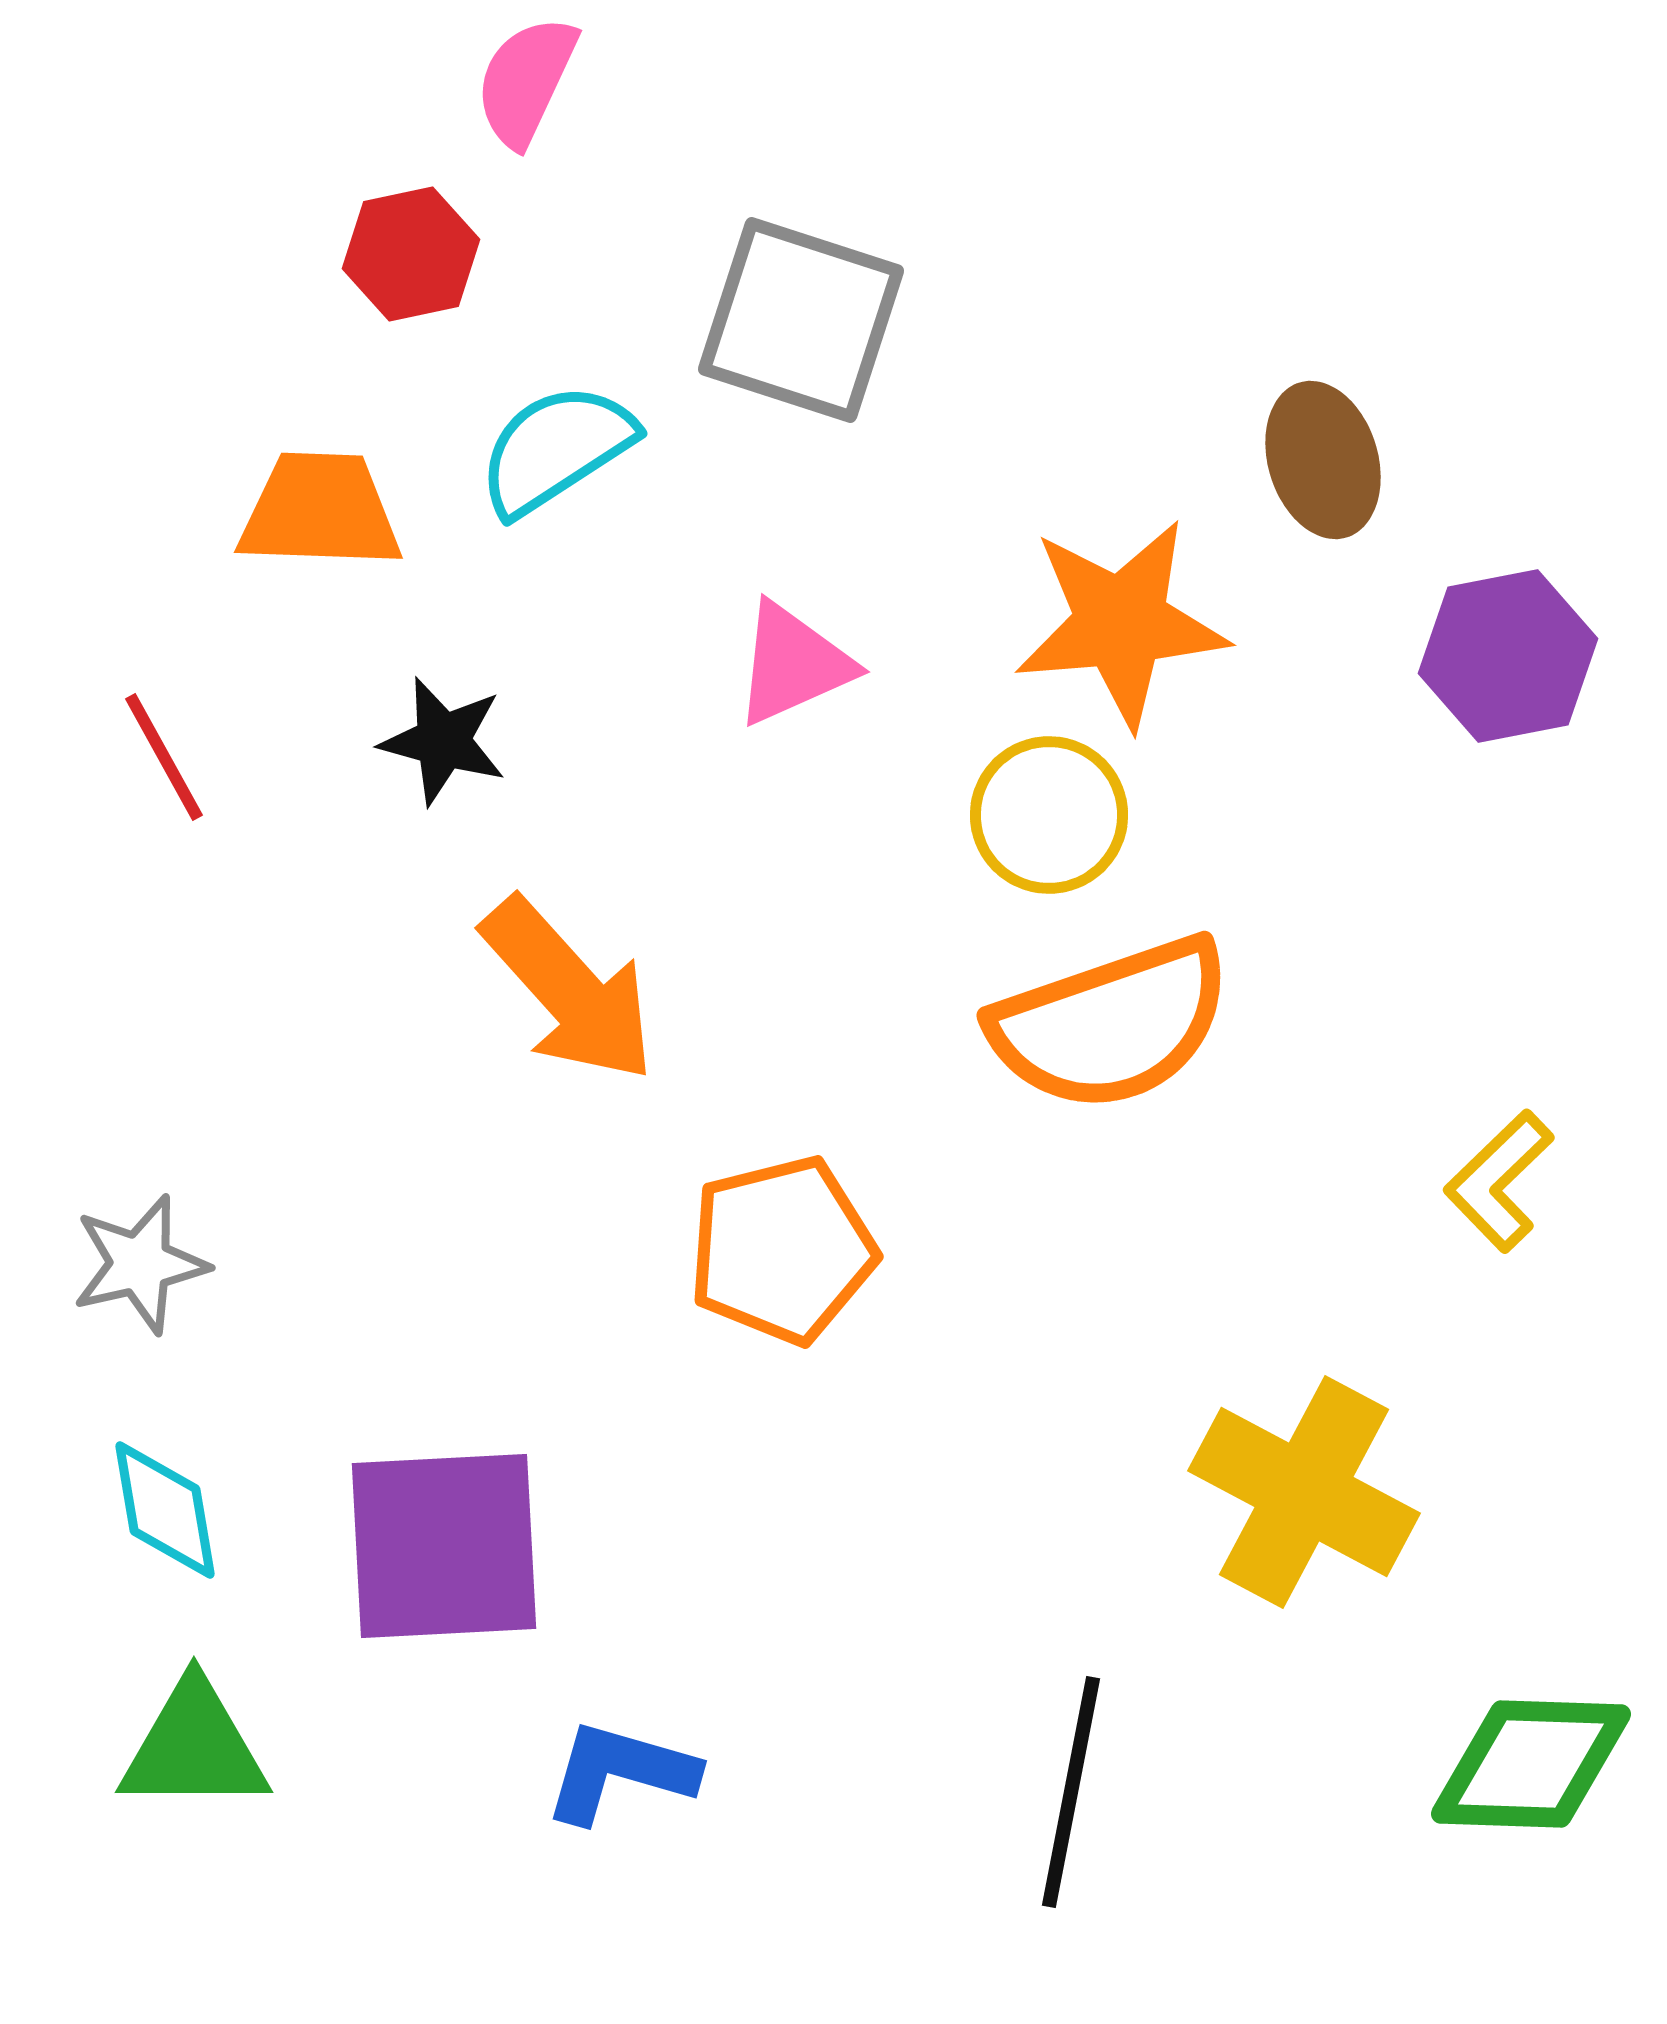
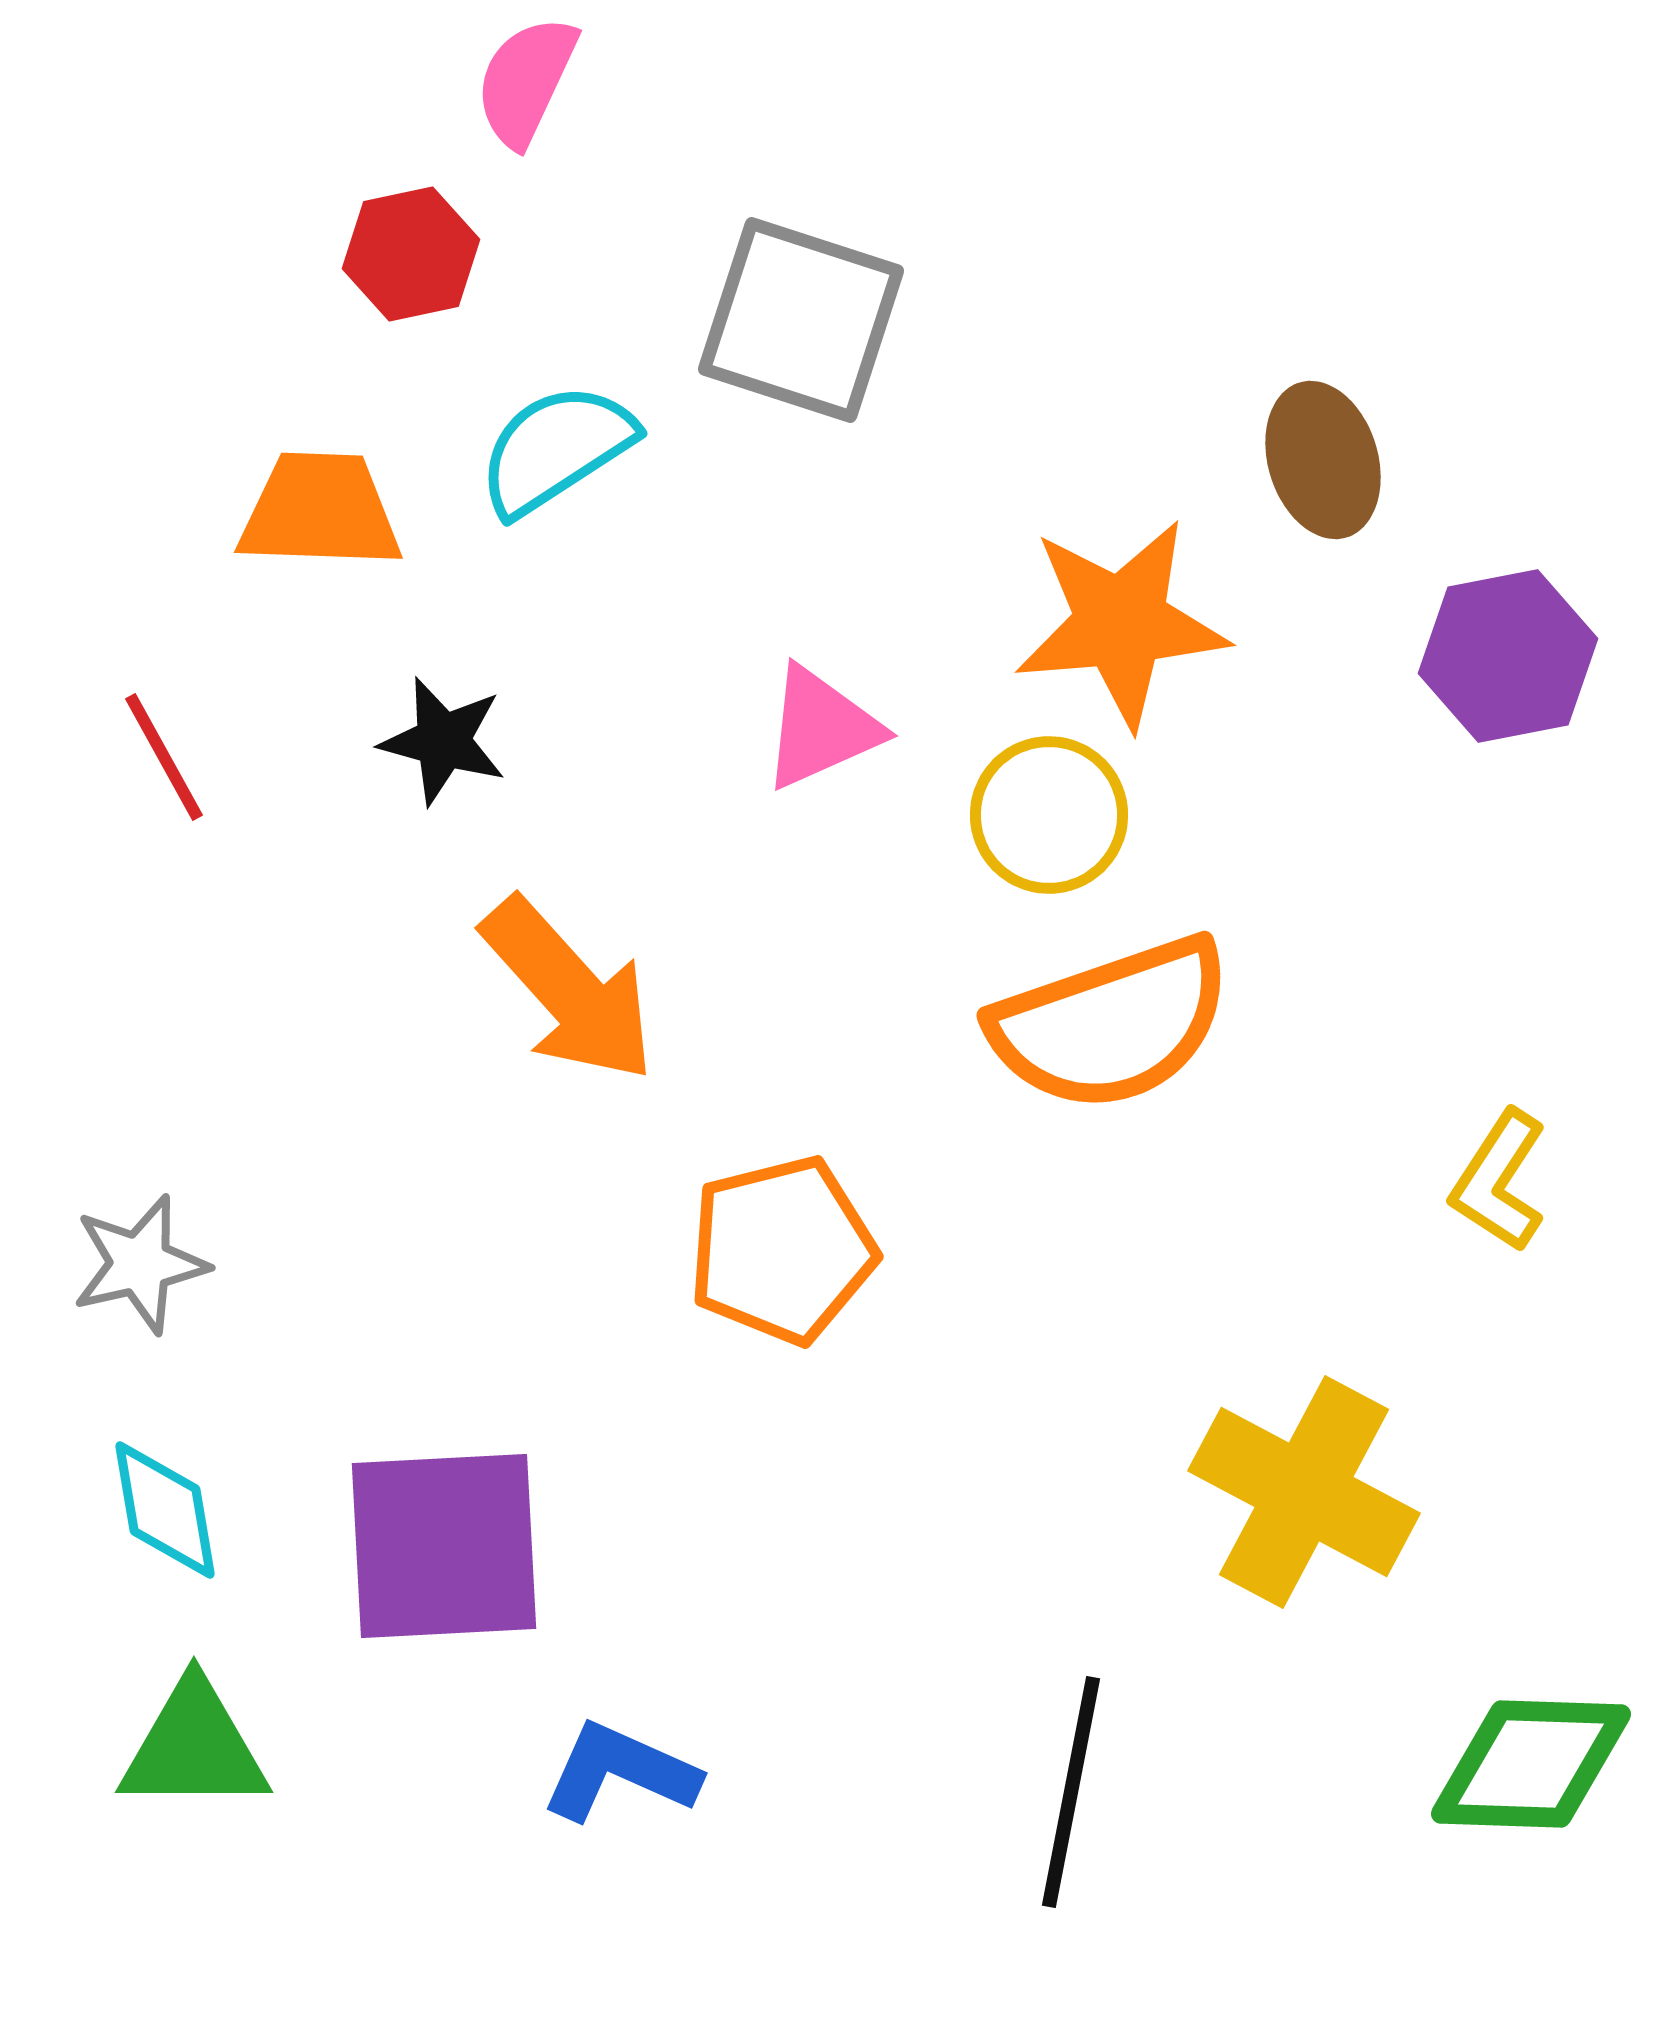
pink triangle: moved 28 px right, 64 px down
yellow L-shape: rotated 13 degrees counterclockwise
blue L-shape: rotated 8 degrees clockwise
